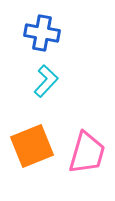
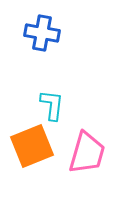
cyan L-shape: moved 6 px right, 24 px down; rotated 36 degrees counterclockwise
